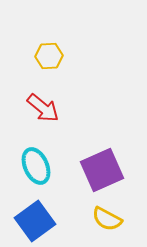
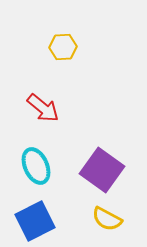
yellow hexagon: moved 14 px right, 9 px up
purple square: rotated 30 degrees counterclockwise
blue square: rotated 9 degrees clockwise
